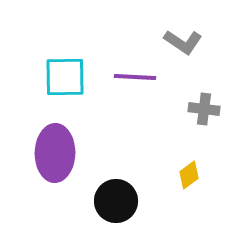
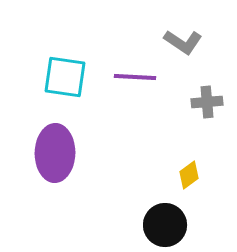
cyan square: rotated 9 degrees clockwise
gray cross: moved 3 px right, 7 px up; rotated 12 degrees counterclockwise
black circle: moved 49 px right, 24 px down
